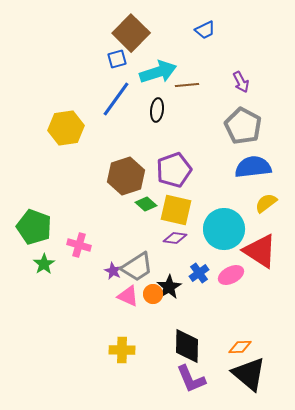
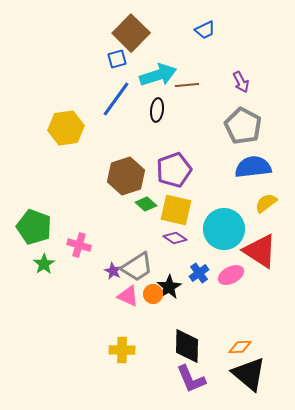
cyan arrow: moved 3 px down
purple diamond: rotated 25 degrees clockwise
